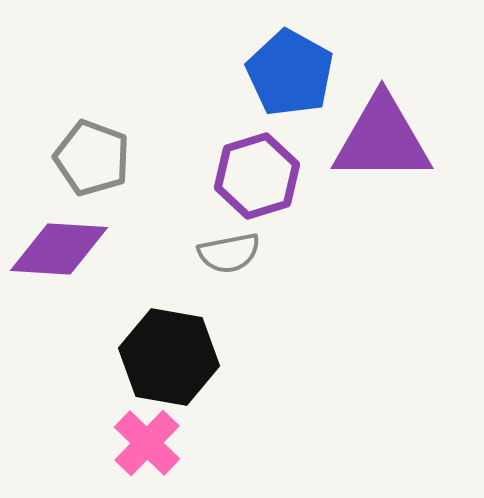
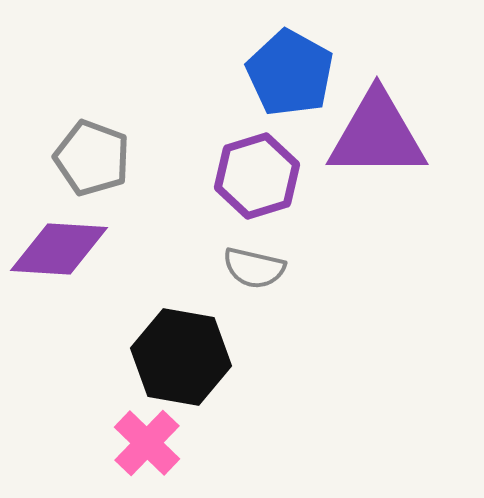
purple triangle: moved 5 px left, 4 px up
gray semicircle: moved 25 px right, 15 px down; rotated 24 degrees clockwise
black hexagon: moved 12 px right
